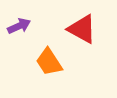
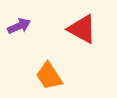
orange trapezoid: moved 14 px down
